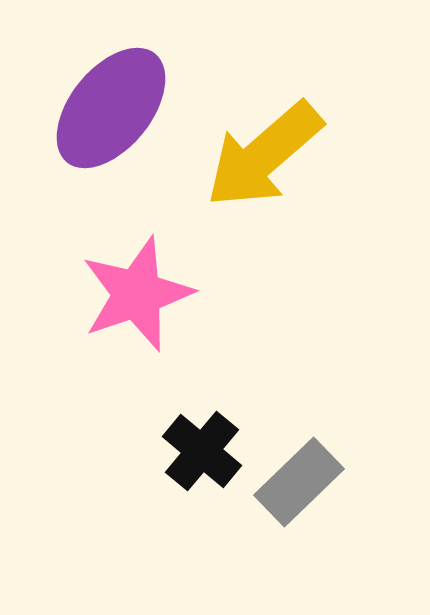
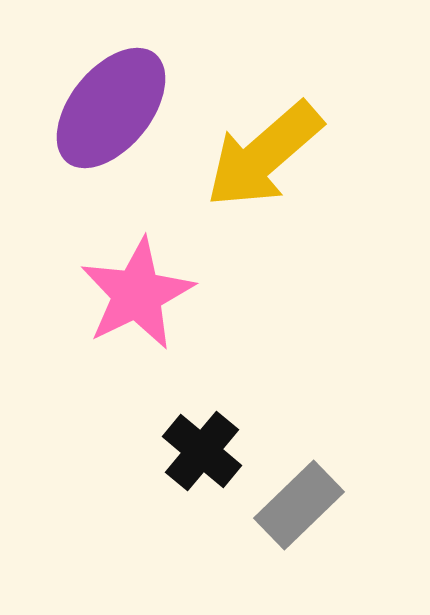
pink star: rotated 7 degrees counterclockwise
gray rectangle: moved 23 px down
